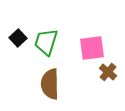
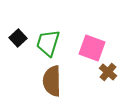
green trapezoid: moved 2 px right, 1 px down
pink square: rotated 28 degrees clockwise
brown semicircle: moved 2 px right, 3 px up
